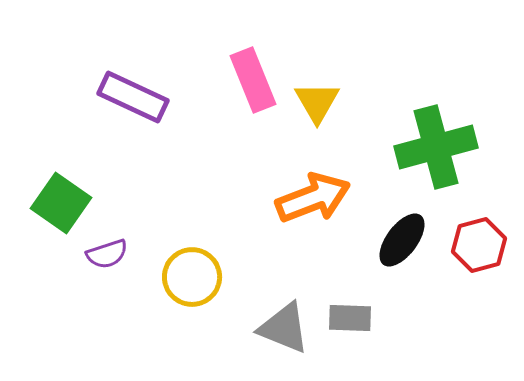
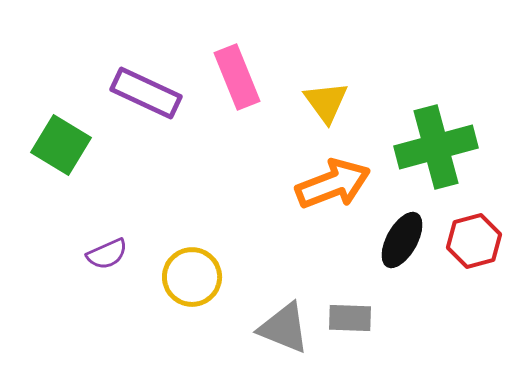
pink rectangle: moved 16 px left, 3 px up
purple rectangle: moved 13 px right, 4 px up
yellow triangle: moved 9 px right; rotated 6 degrees counterclockwise
orange arrow: moved 20 px right, 14 px up
green square: moved 58 px up; rotated 4 degrees counterclockwise
black ellipse: rotated 8 degrees counterclockwise
red hexagon: moved 5 px left, 4 px up
purple semicircle: rotated 6 degrees counterclockwise
